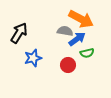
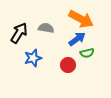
gray semicircle: moved 19 px left, 3 px up
